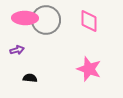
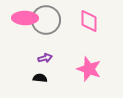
purple arrow: moved 28 px right, 8 px down
black semicircle: moved 10 px right
